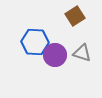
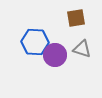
brown square: moved 1 px right, 2 px down; rotated 24 degrees clockwise
gray triangle: moved 4 px up
